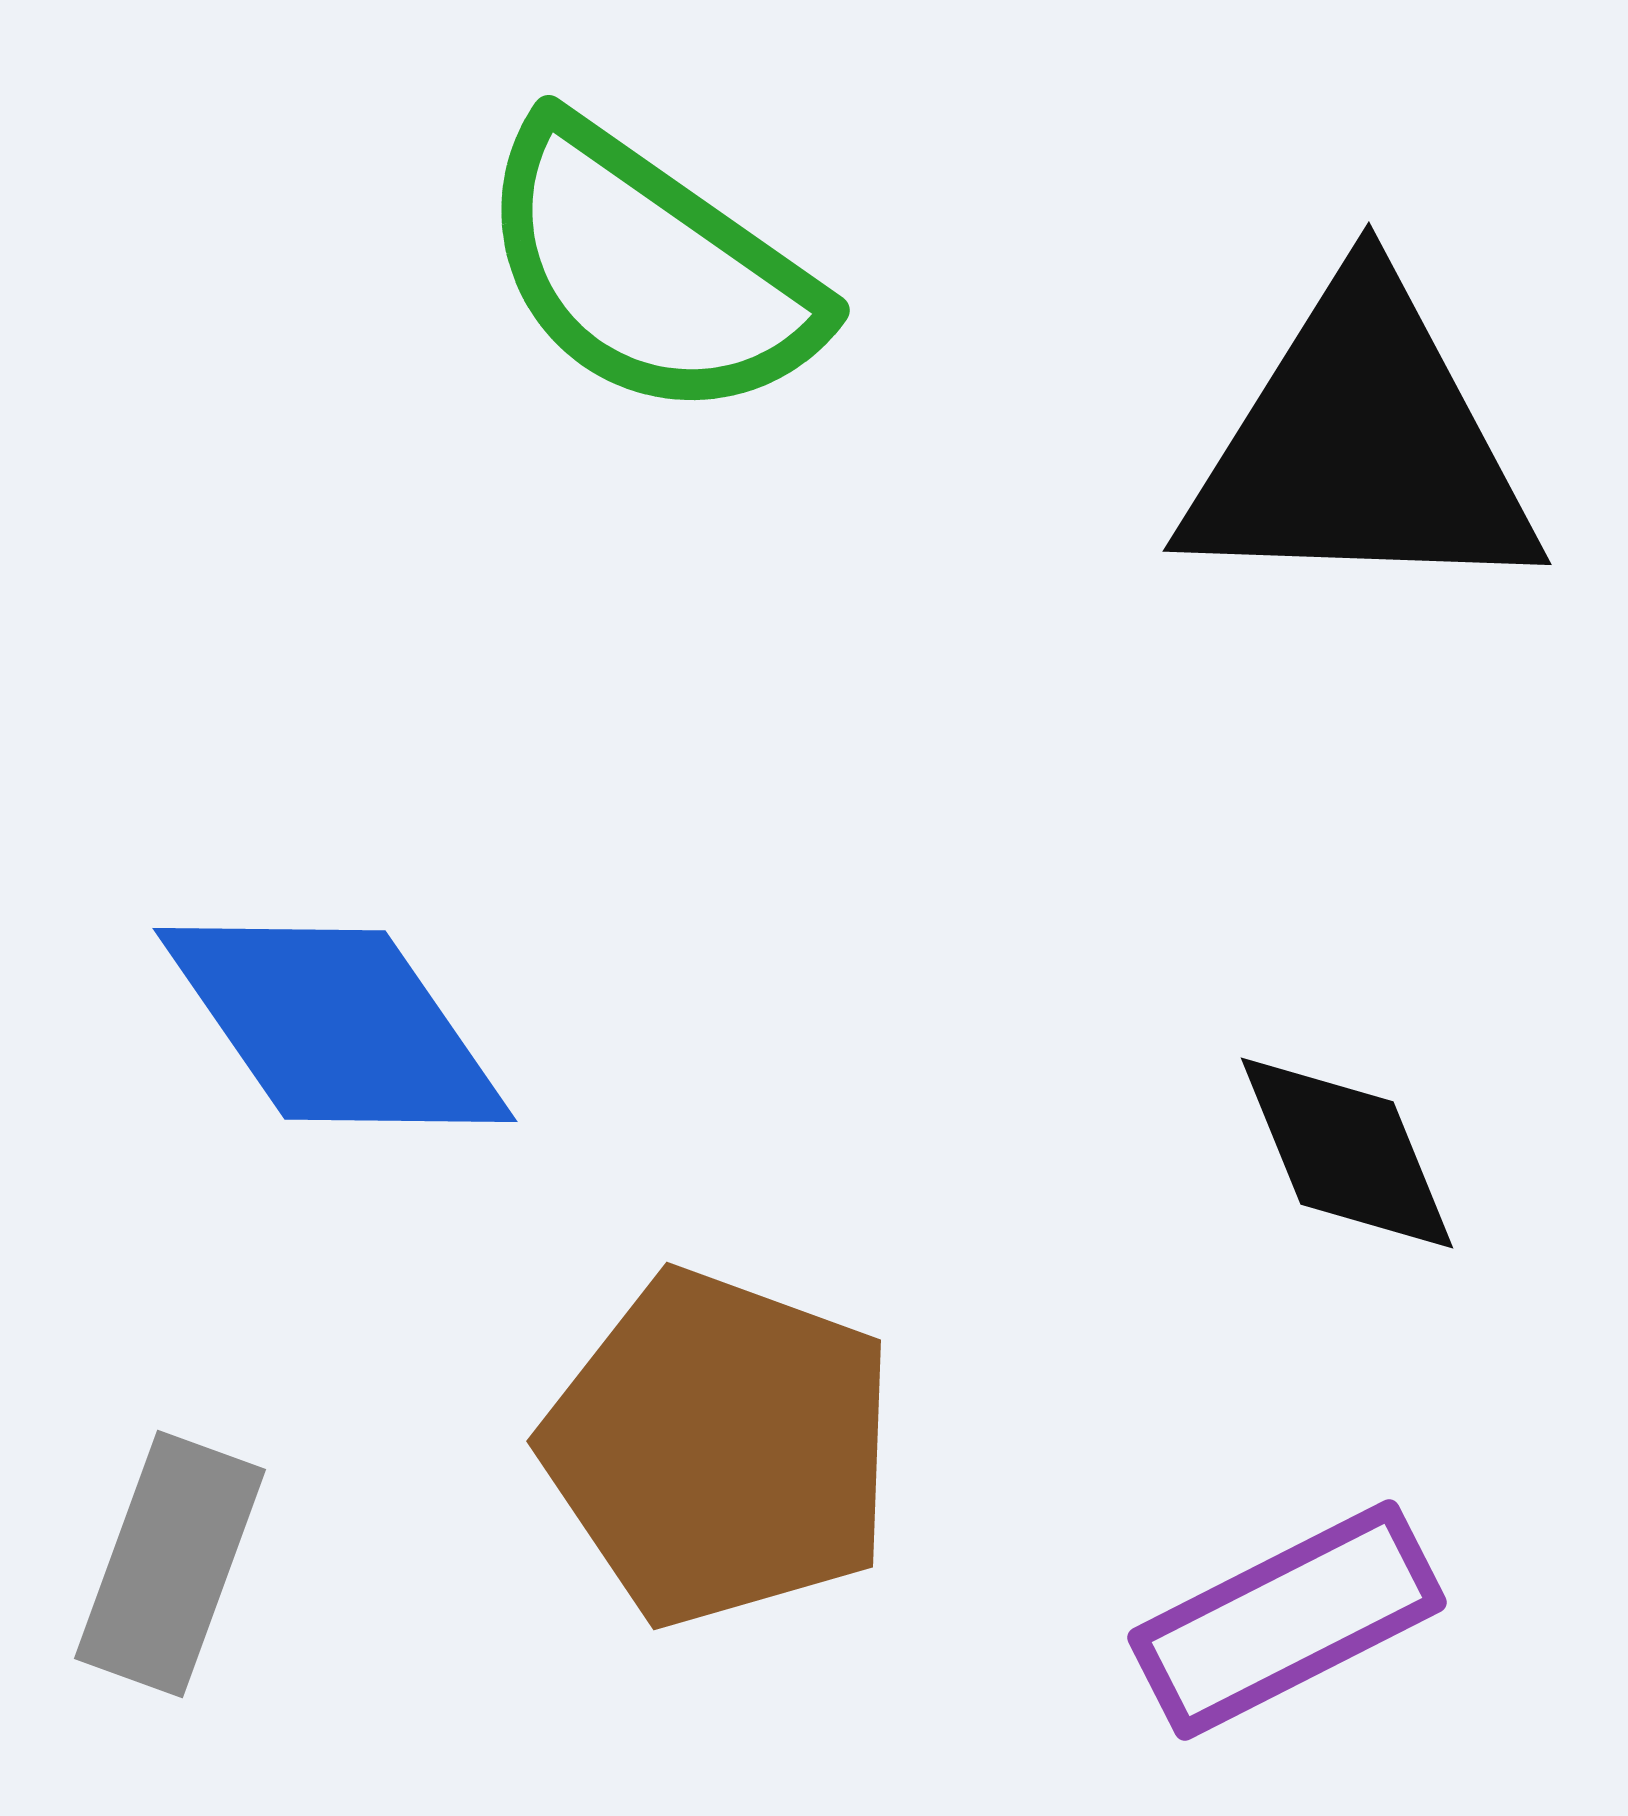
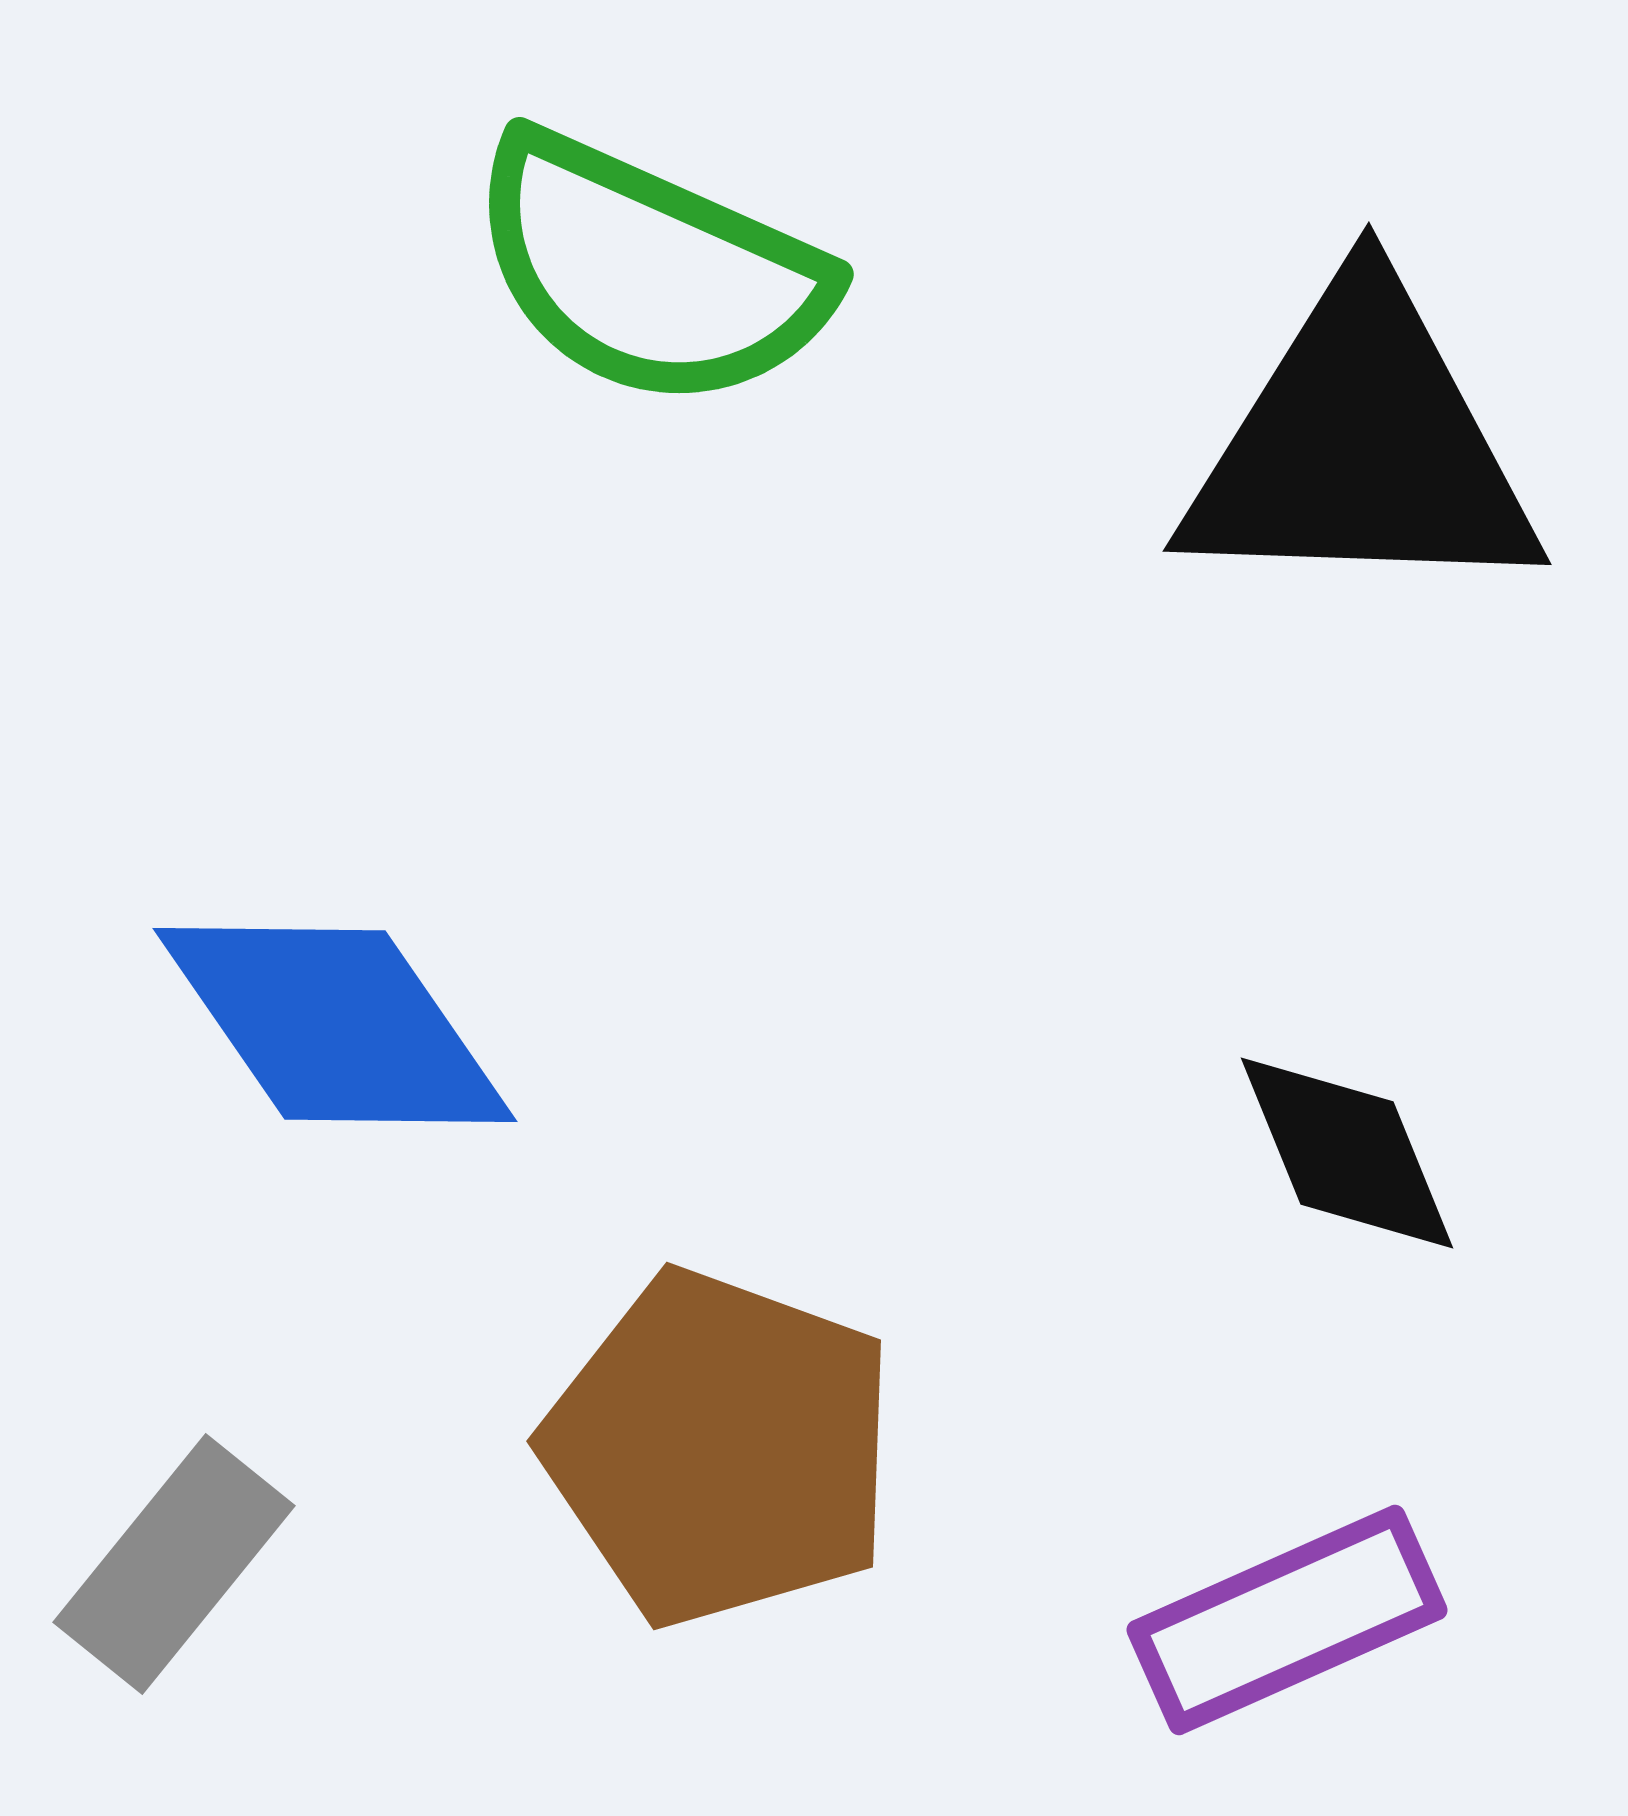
green semicircle: rotated 11 degrees counterclockwise
gray rectangle: moved 4 px right; rotated 19 degrees clockwise
purple rectangle: rotated 3 degrees clockwise
